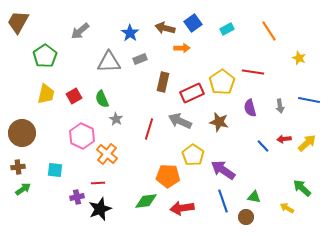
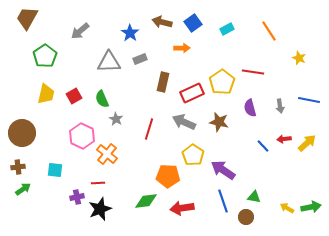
brown trapezoid at (18, 22): moved 9 px right, 4 px up
brown arrow at (165, 28): moved 3 px left, 6 px up
gray arrow at (180, 121): moved 4 px right, 1 px down
green arrow at (302, 188): moved 9 px right, 19 px down; rotated 126 degrees clockwise
